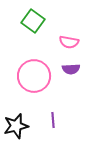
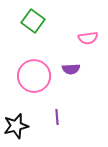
pink semicircle: moved 19 px right, 4 px up; rotated 18 degrees counterclockwise
purple line: moved 4 px right, 3 px up
